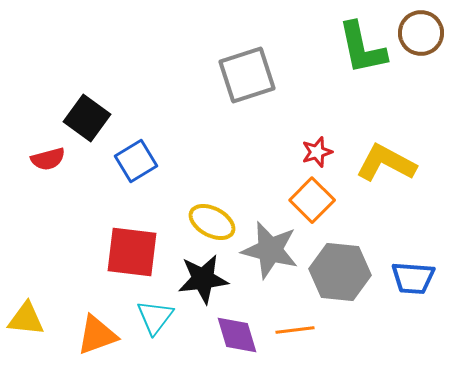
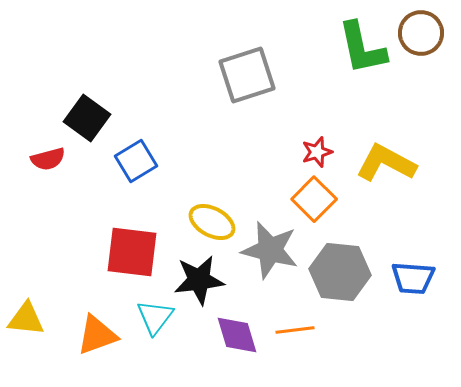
orange square: moved 2 px right, 1 px up
black star: moved 4 px left, 1 px down
